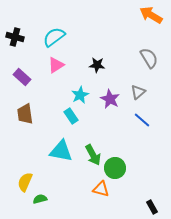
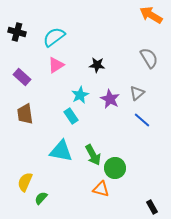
black cross: moved 2 px right, 5 px up
gray triangle: moved 1 px left, 1 px down
green semicircle: moved 1 px right, 1 px up; rotated 32 degrees counterclockwise
